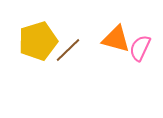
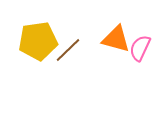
yellow pentagon: rotated 9 degrees clockwise
